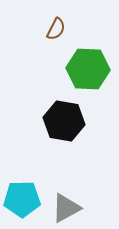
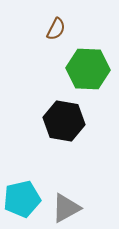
cyan pentagon: rotated 12 degrees counterclockwise
